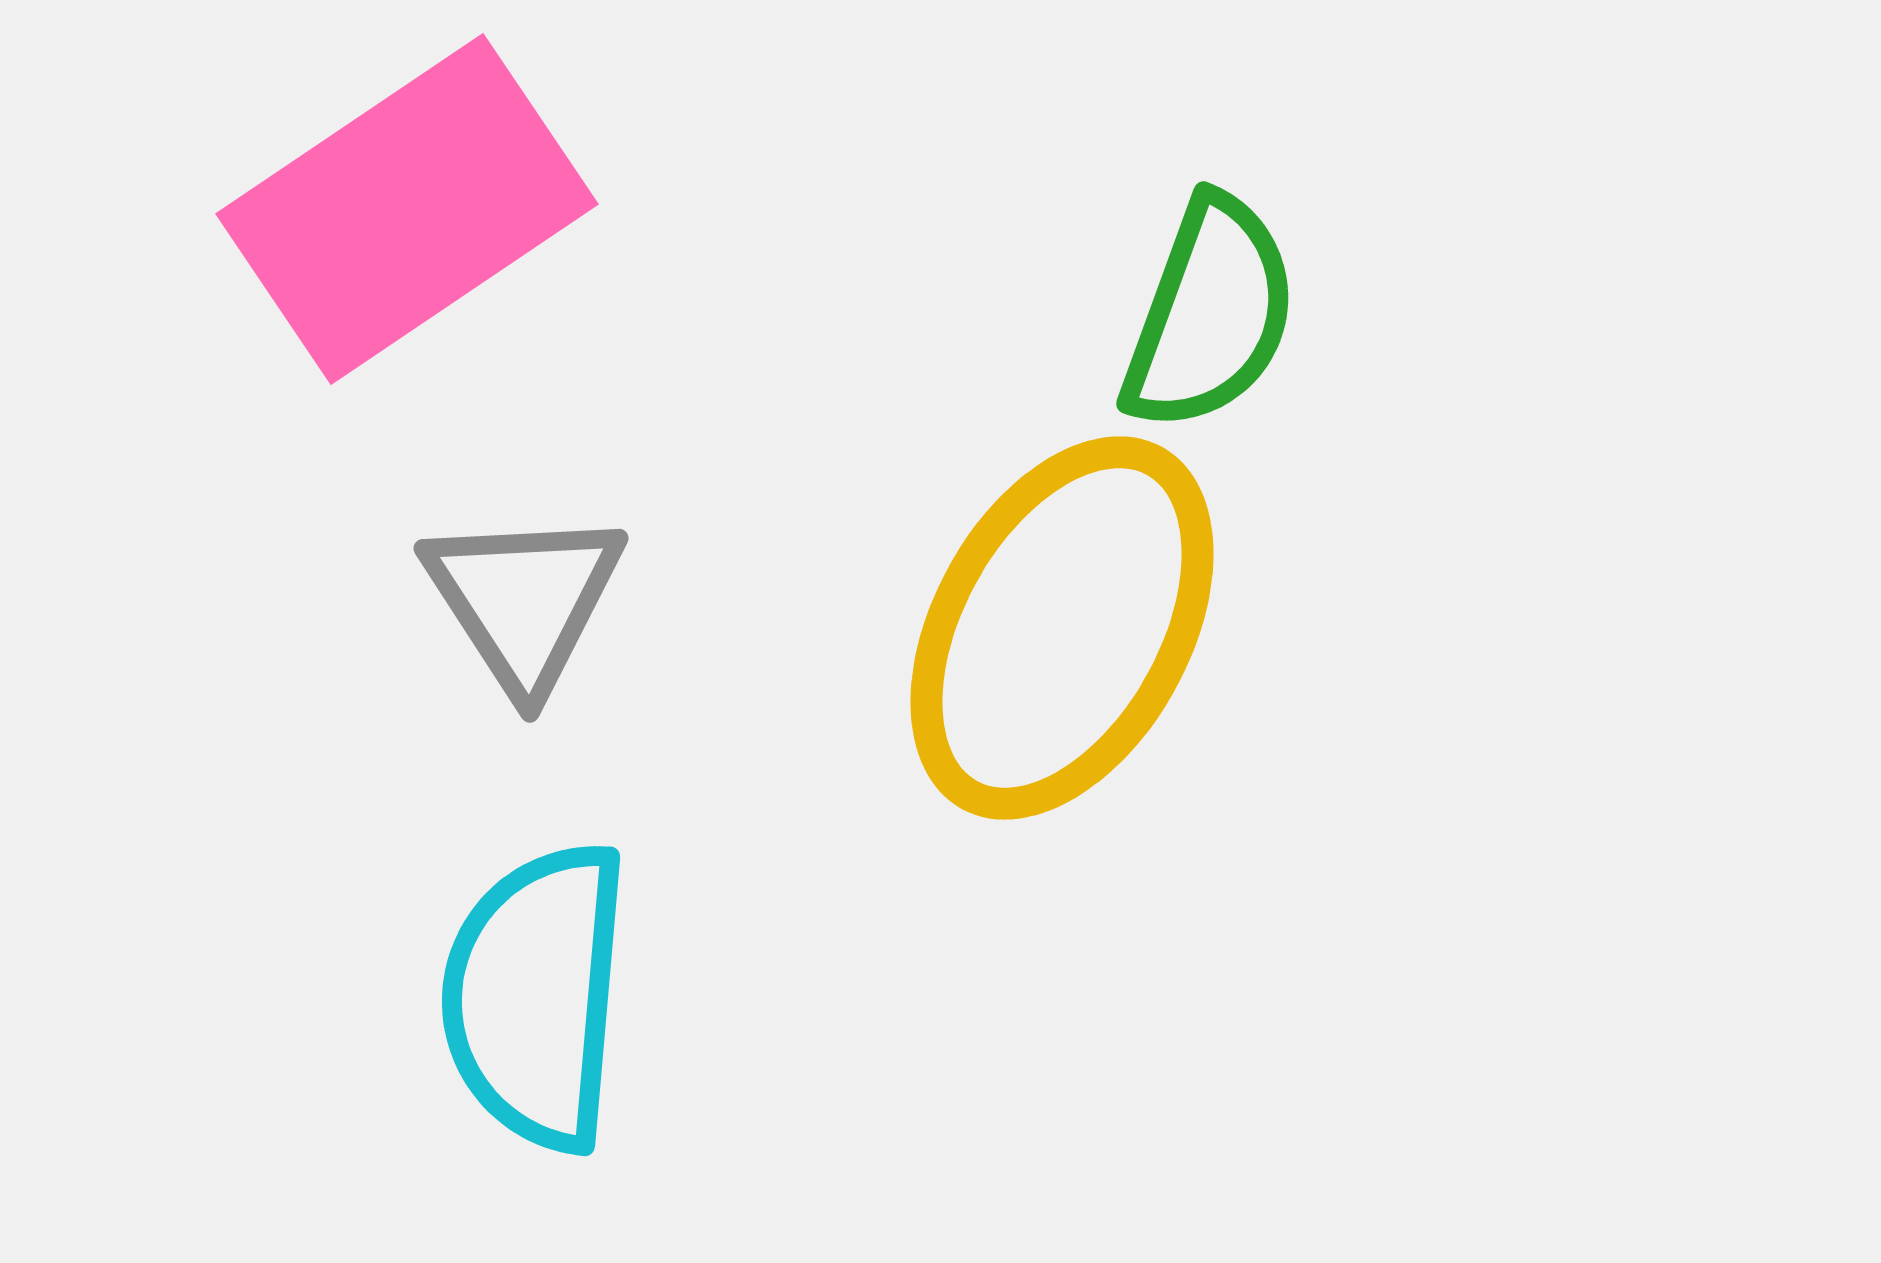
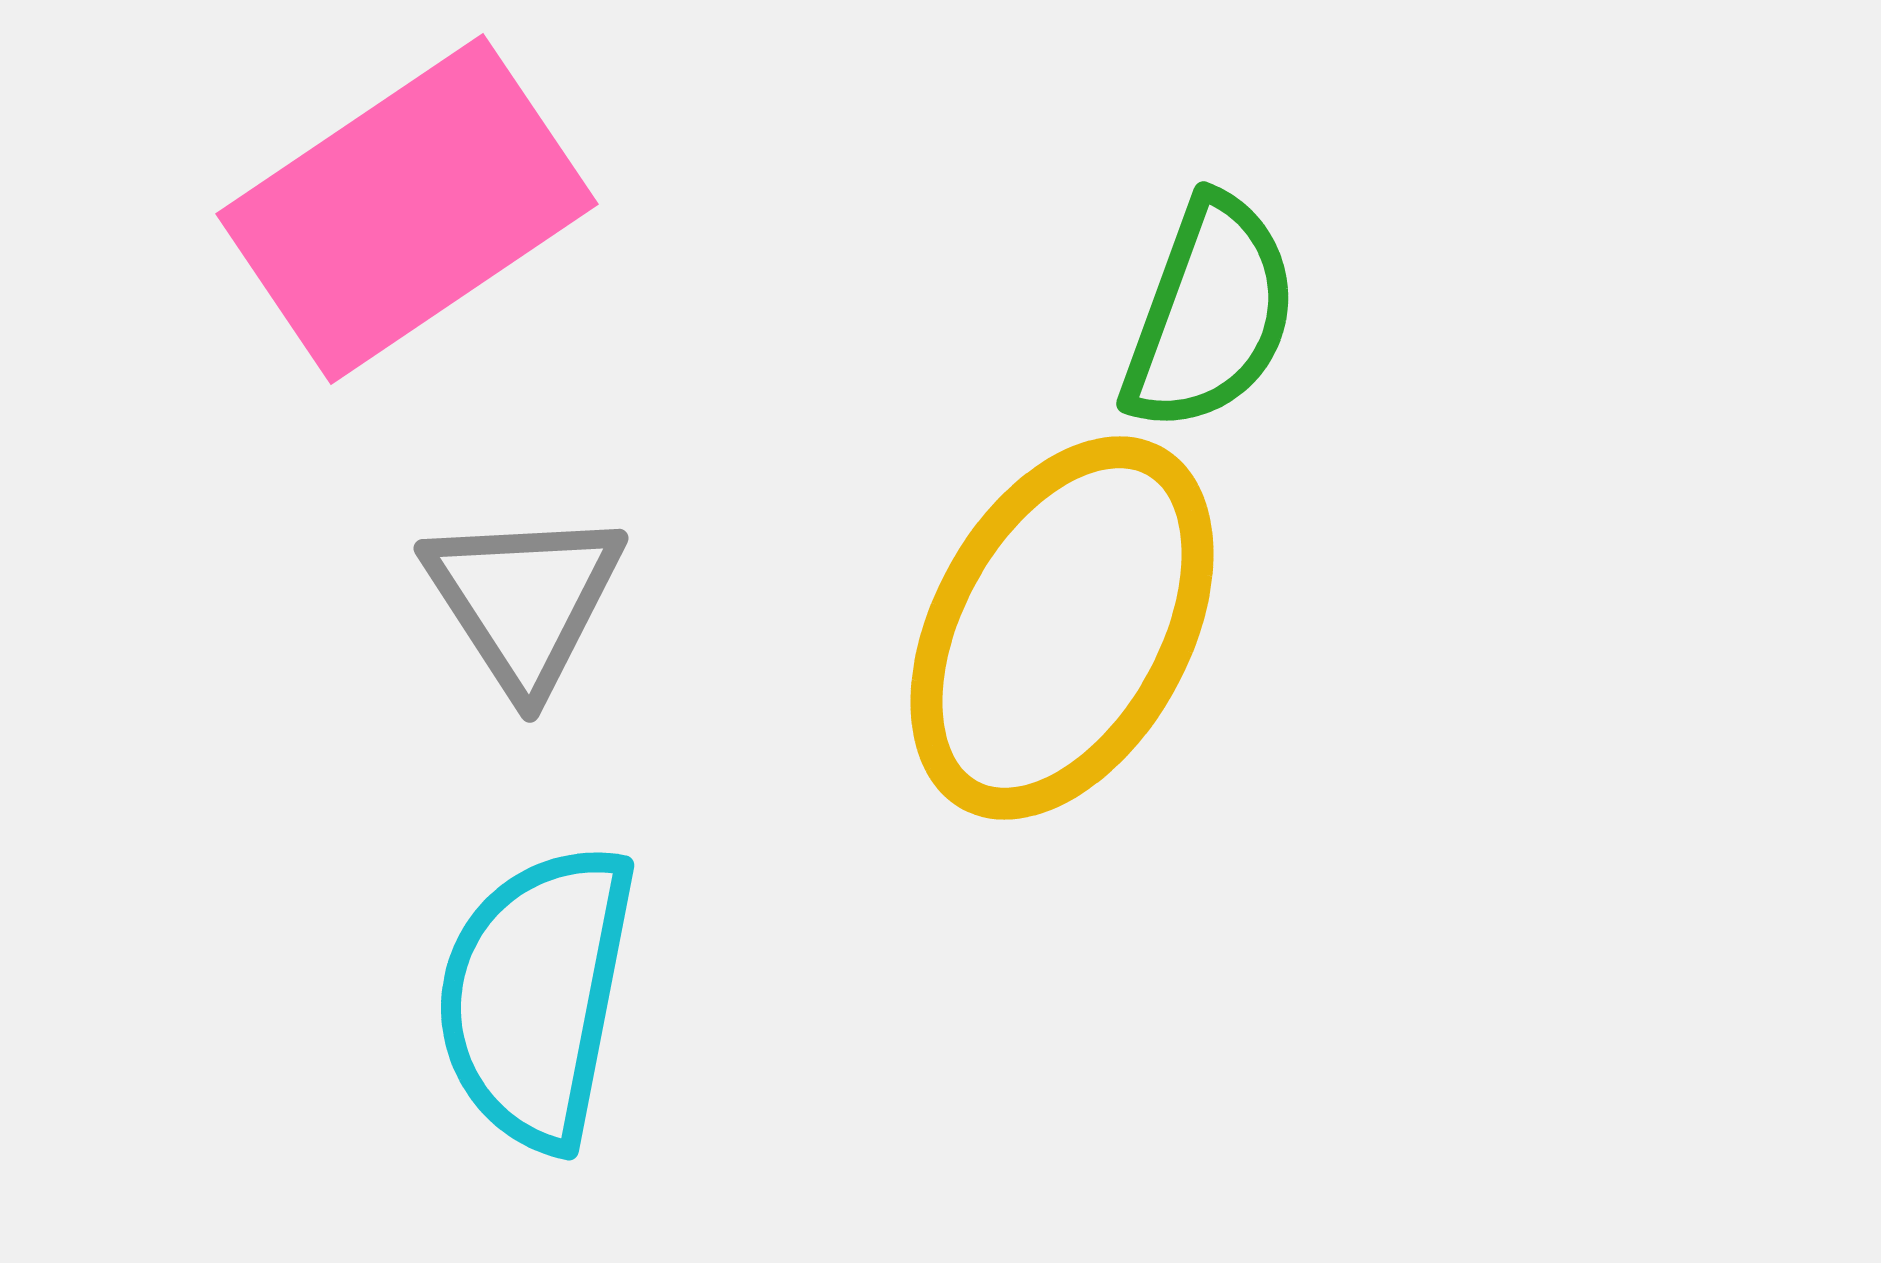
cyan semicircle: rotated 6 degrees clockwise
